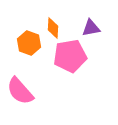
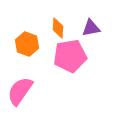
orange diamond: moved 5 px right
orange hexagon: moved 2 px left, 1 px down
pink semicircle: rotated 76 degrees clockwise
